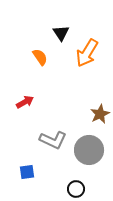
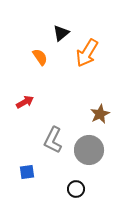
black triangle: rotated 24 degrees clockwise
gray L-shape: rotated 92 degrees clockwise
